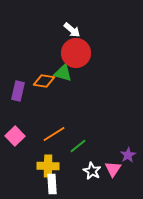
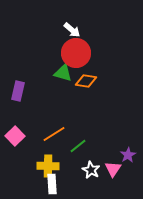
orange diamond: moved 42 px right
white star: moved 1 px left, 1 px up
